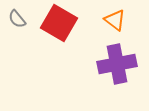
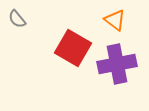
red square: moved 14 px right, 25 px down
